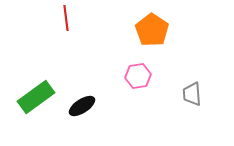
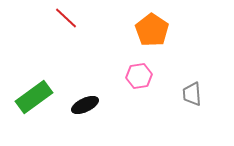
red line: rotated 40 degrees counterclockwise
pink hexagon: moved 1 px right
green rectangle: moved 2 px left
black ellipse: moved 3 px right, 1 px up; rotated 8 degrees clockwise
